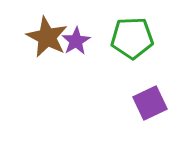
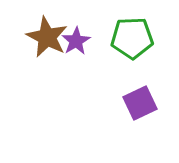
purple square: moved 10 px left
